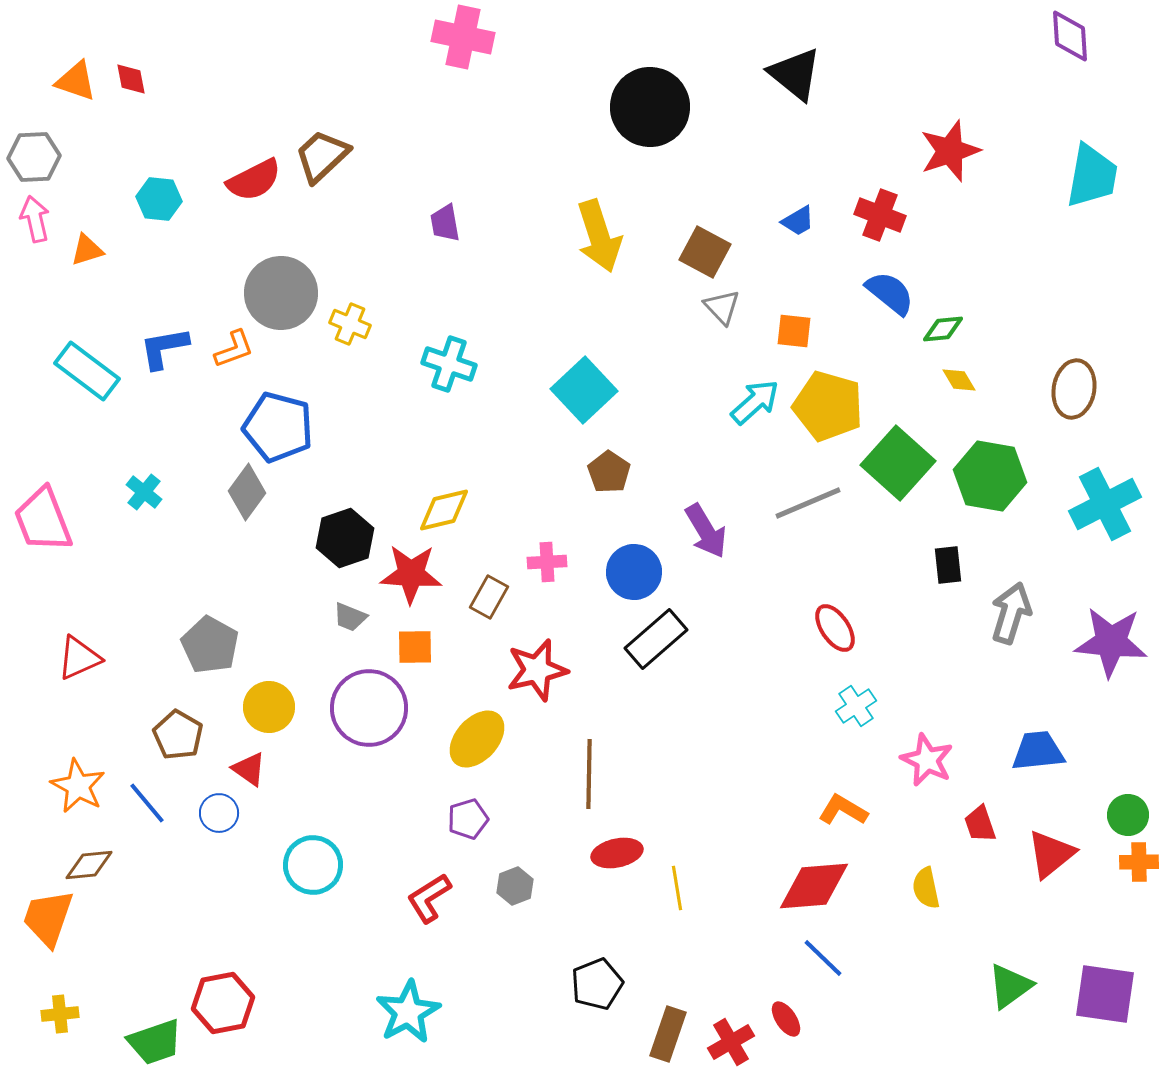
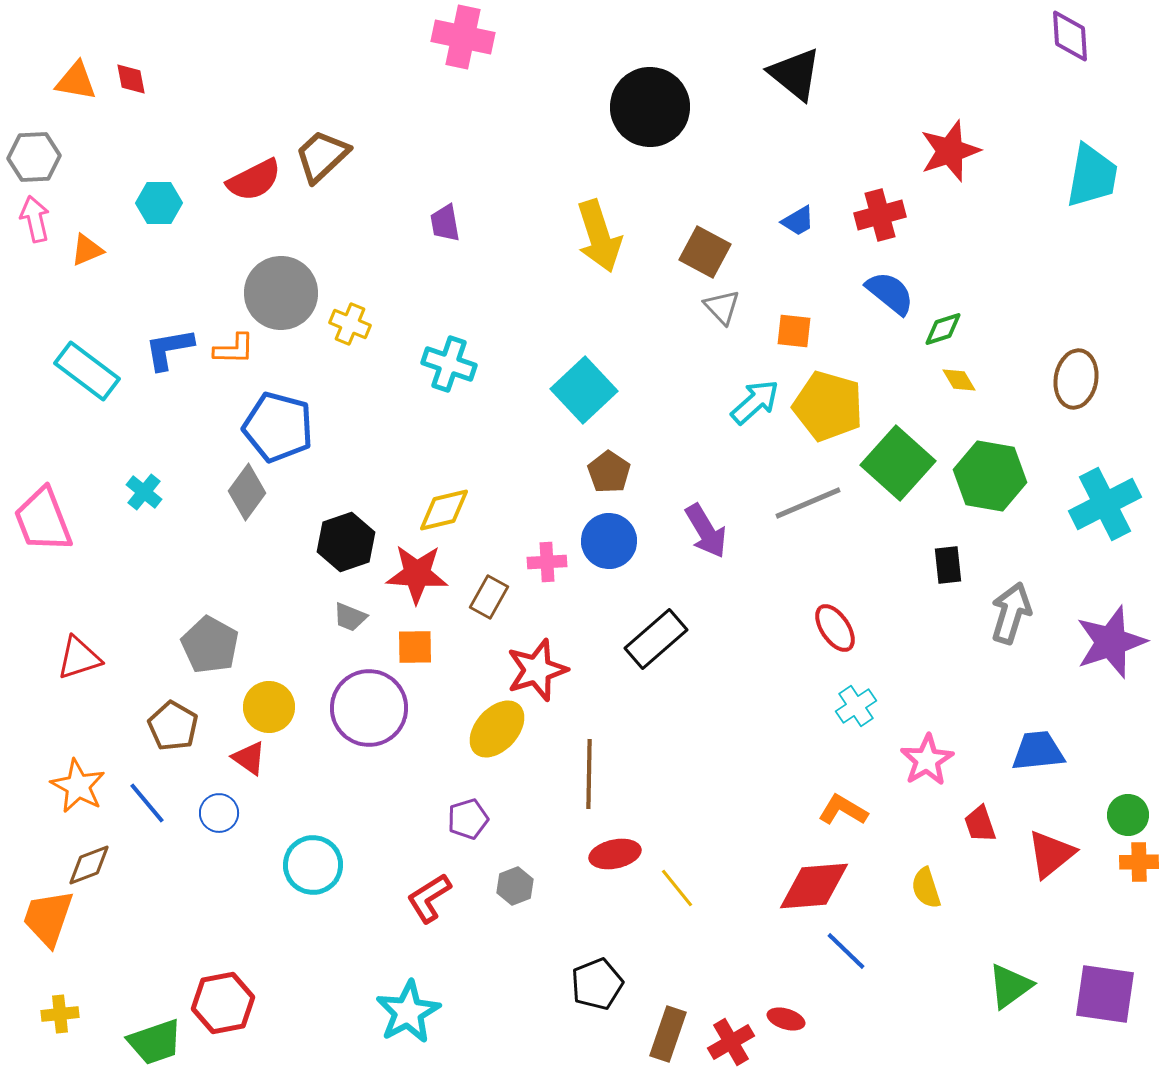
orange triangle at (76, 81): rotated 9 degrees counterclockwise
cyan hexagon at (159, 199): moved 4 px down; rotated 6 degrees counterclockwise
red cross at (880, 215): rotated 36 degrees counterclockwise
orange triangle at (87, 250): rotated 6 degrees counterclockwise
green diamond at (943, 329): rotated 12 degrees counterclockwise
blue L-shape at (164, 348): moved 5 px right, 1 px down
orange L-shape at (234, 349): rotated 21 degrees clockwise
brown ellipse at (1074, 389): moved 2 px right, 10 px up
black hexagon at (345, 538): moved 1 px right, 4 px down
blue circle at (634, 572): moved 25 px left, 31 px up
red star at (411, 574): moved 6 px right
purple star at (1111, 642): rotated 24 degrees counterclockwise
red triangle at (79, 658): rotated 6 degrees clockwise
red star at (537, 670): rotated 4 degrees counterclockwise
brown pentagon at (178, 735): moved 5 px left, 9 px up
yellow ellipse at (477, 739): moved 20 px right, 10 px up
pink star at (927, 760): rotated 16 degrees clockwise
red triangle at (249, 769): moved 11 px up
red ellipse at (617, 853): moved 2 px left, 1 px down
brown diamond at (89, 865): rotated 15 degrees counterclockwise
yellow line at (677, 888): rotated 30 degrees counterclockwise
yellow semicircle at (926, 888): rotated 6 degrees counterclockwise
blue line at (823, 958): moved 23 px right, 7 px up
red ellipse at (786, 1019): rotated 39 degrees counterclockwise
